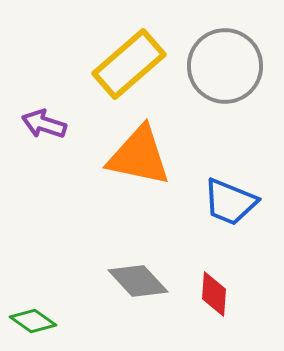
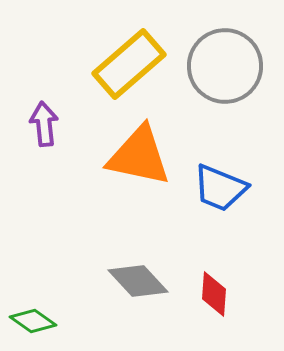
purple arrow: rotated 66 degrees clockwise
blue trapezoid: moved 10 px left, 14 px up
